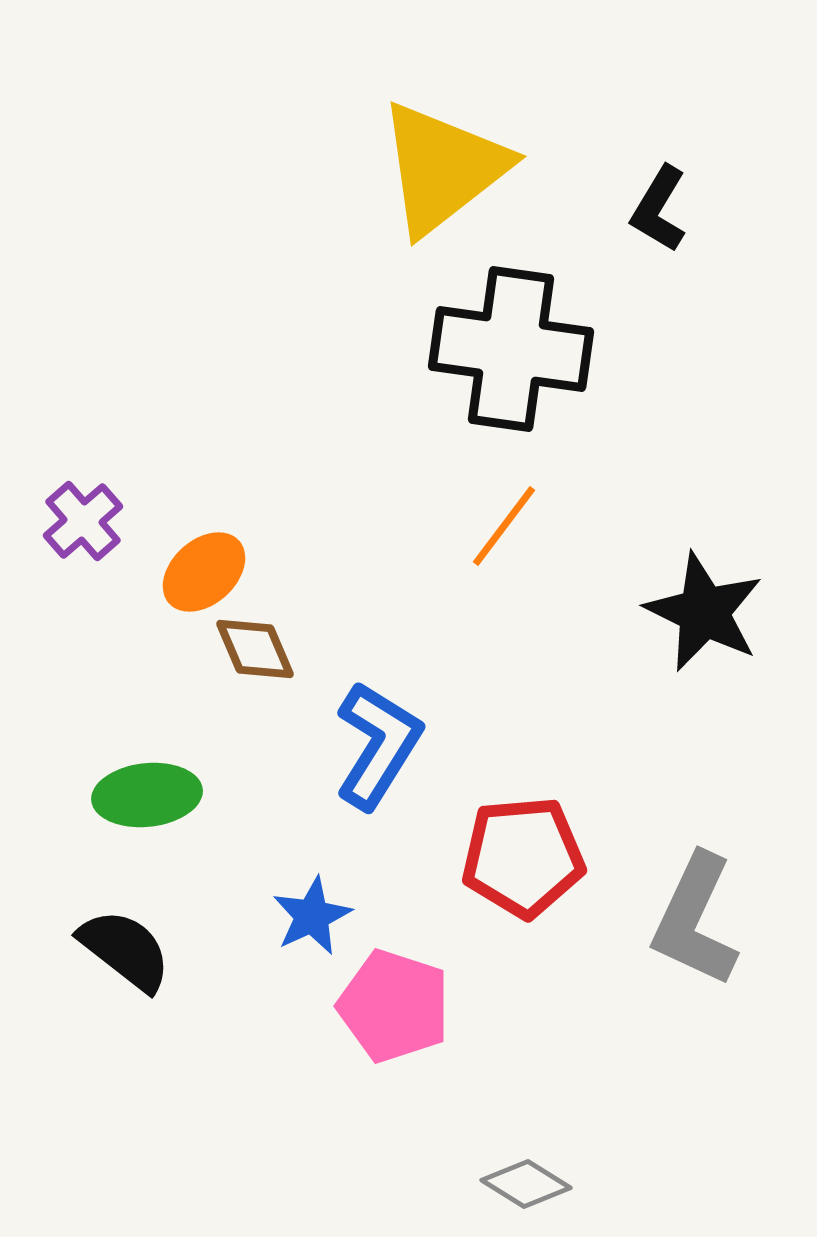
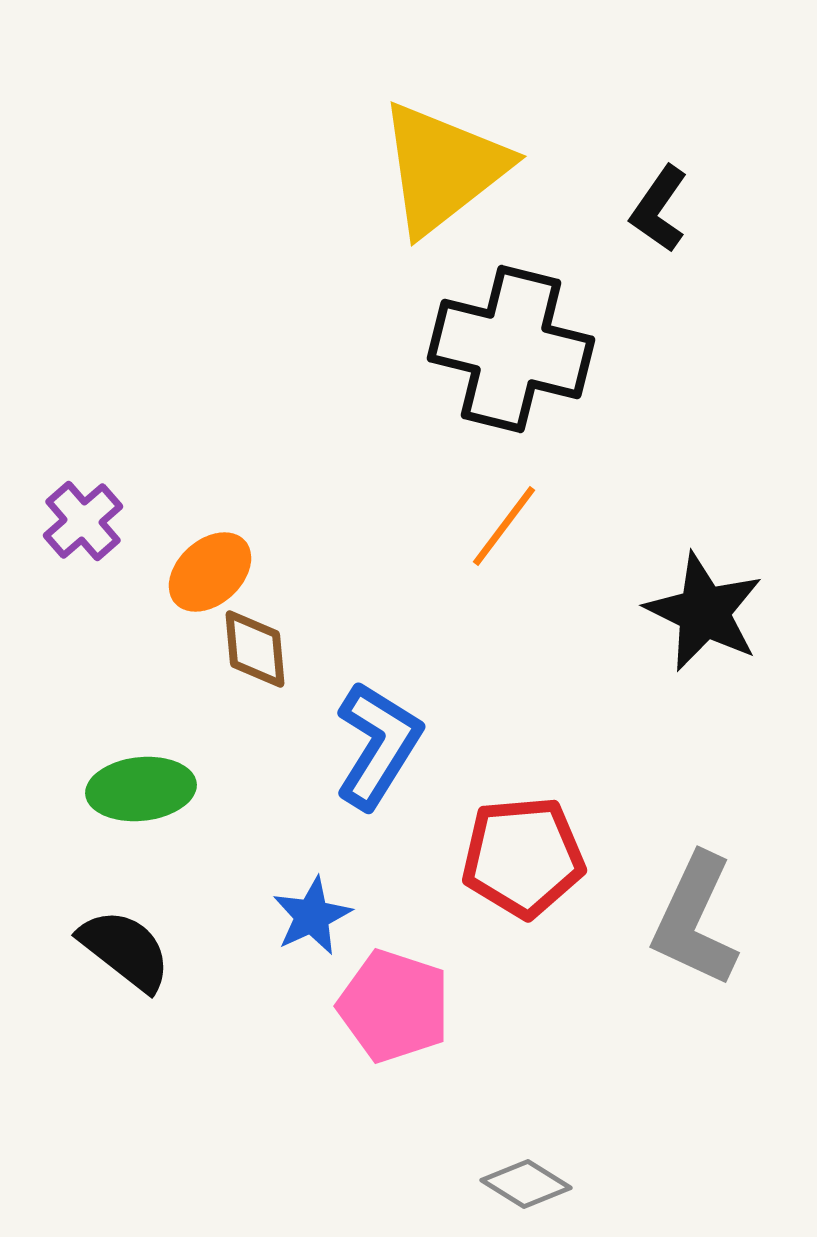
black L-shape: rotated 4 degrees clockwise
black cross: rotated 6 degrees clockwise
orange ellipse: moved 6 px right
brown diamond: rotated 18 degrees clockwise
green ellipse: moved 6 px left, 6 px up
